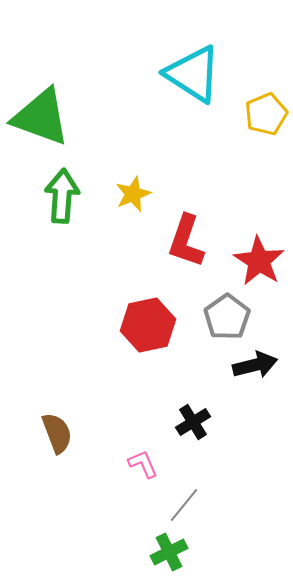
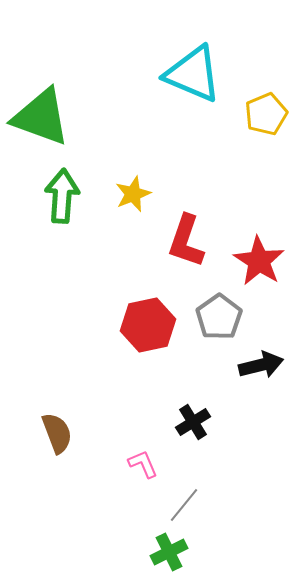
cyan triangle: rotated 10 degrees counterclockwise
gray pentagon: moved 8 px left
black arrow: moved 6 px right
